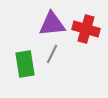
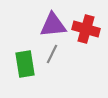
purple triangle: moved 1 px right, 1 px down
